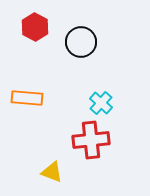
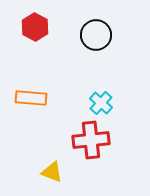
black circle: moved 15 px right, 7 px up
orange rectangle: moved 4 px right
